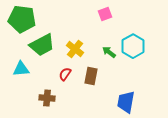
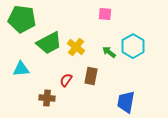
pink square: rotated 24 degrees clockwise
green trapezoid: moved 7 px right, 2 px up
yellow cross: moved 1 px right, 2 px up
red semicircle: moved 1 px right, 6 px down
